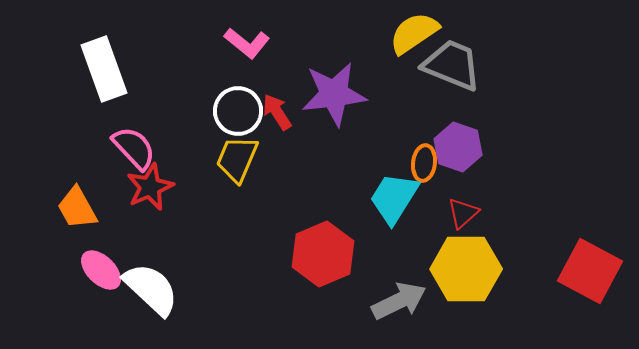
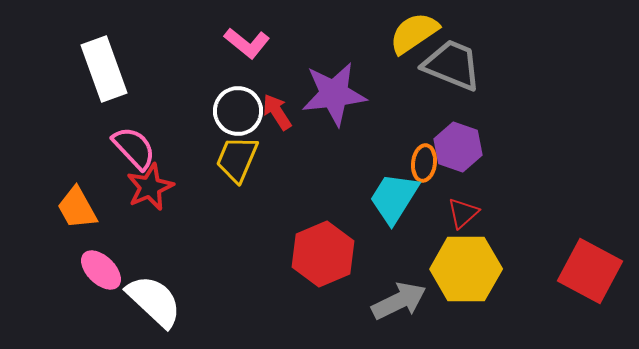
white semicircle: moved 3 px right, 12 px down
